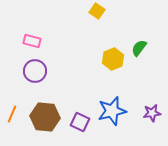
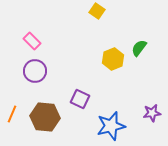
pink rectangle: rotated 30 degrees clockwise
blue star: moved 1 px left, 15 px down
purple square: moved 23 px up
